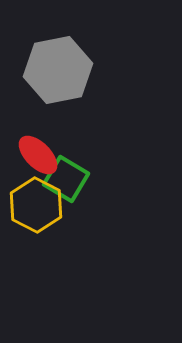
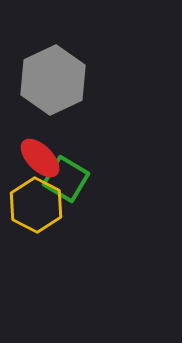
gray hexagon: moved 5 px left, 10 px down; rotated 14 degrees counterclockwise
red ellipse: moved 2 px right, 3 px down
